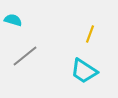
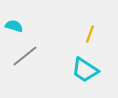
cyan semicircle: moved 1 px right, 6 px down
cyan trapezoid: moved 1 px right, 1 px up
